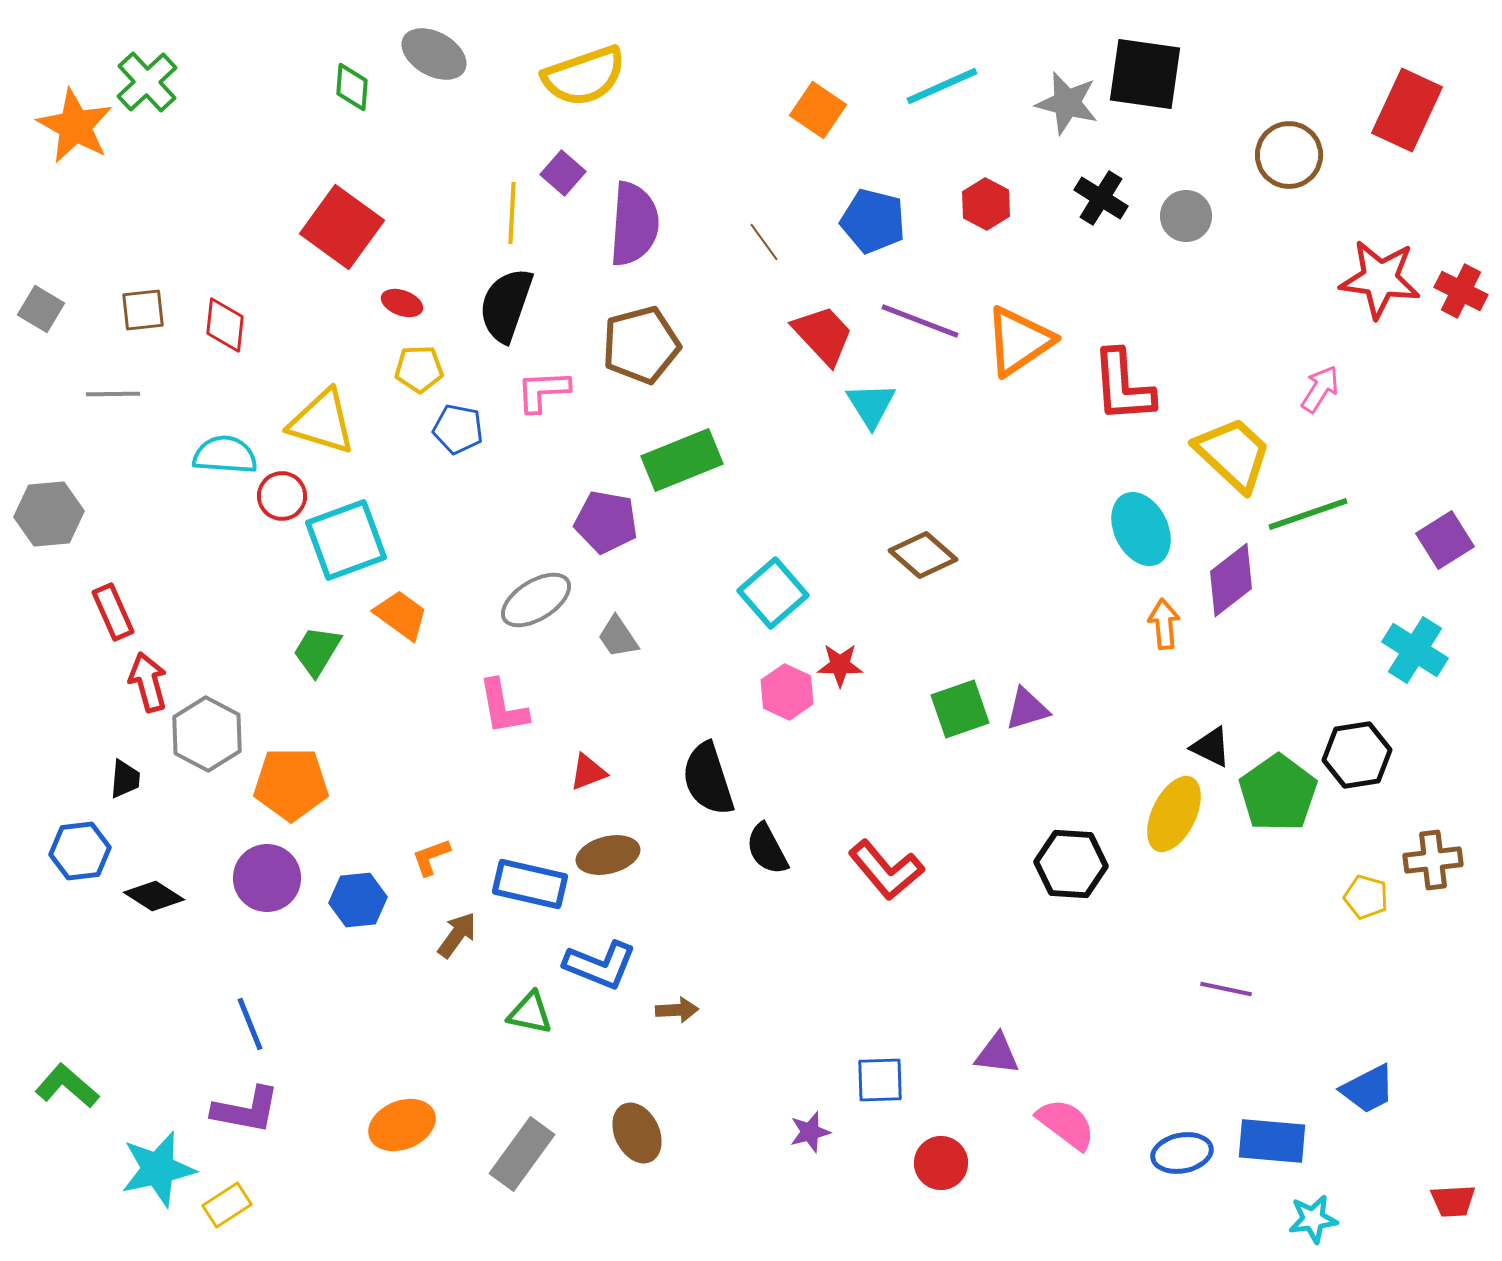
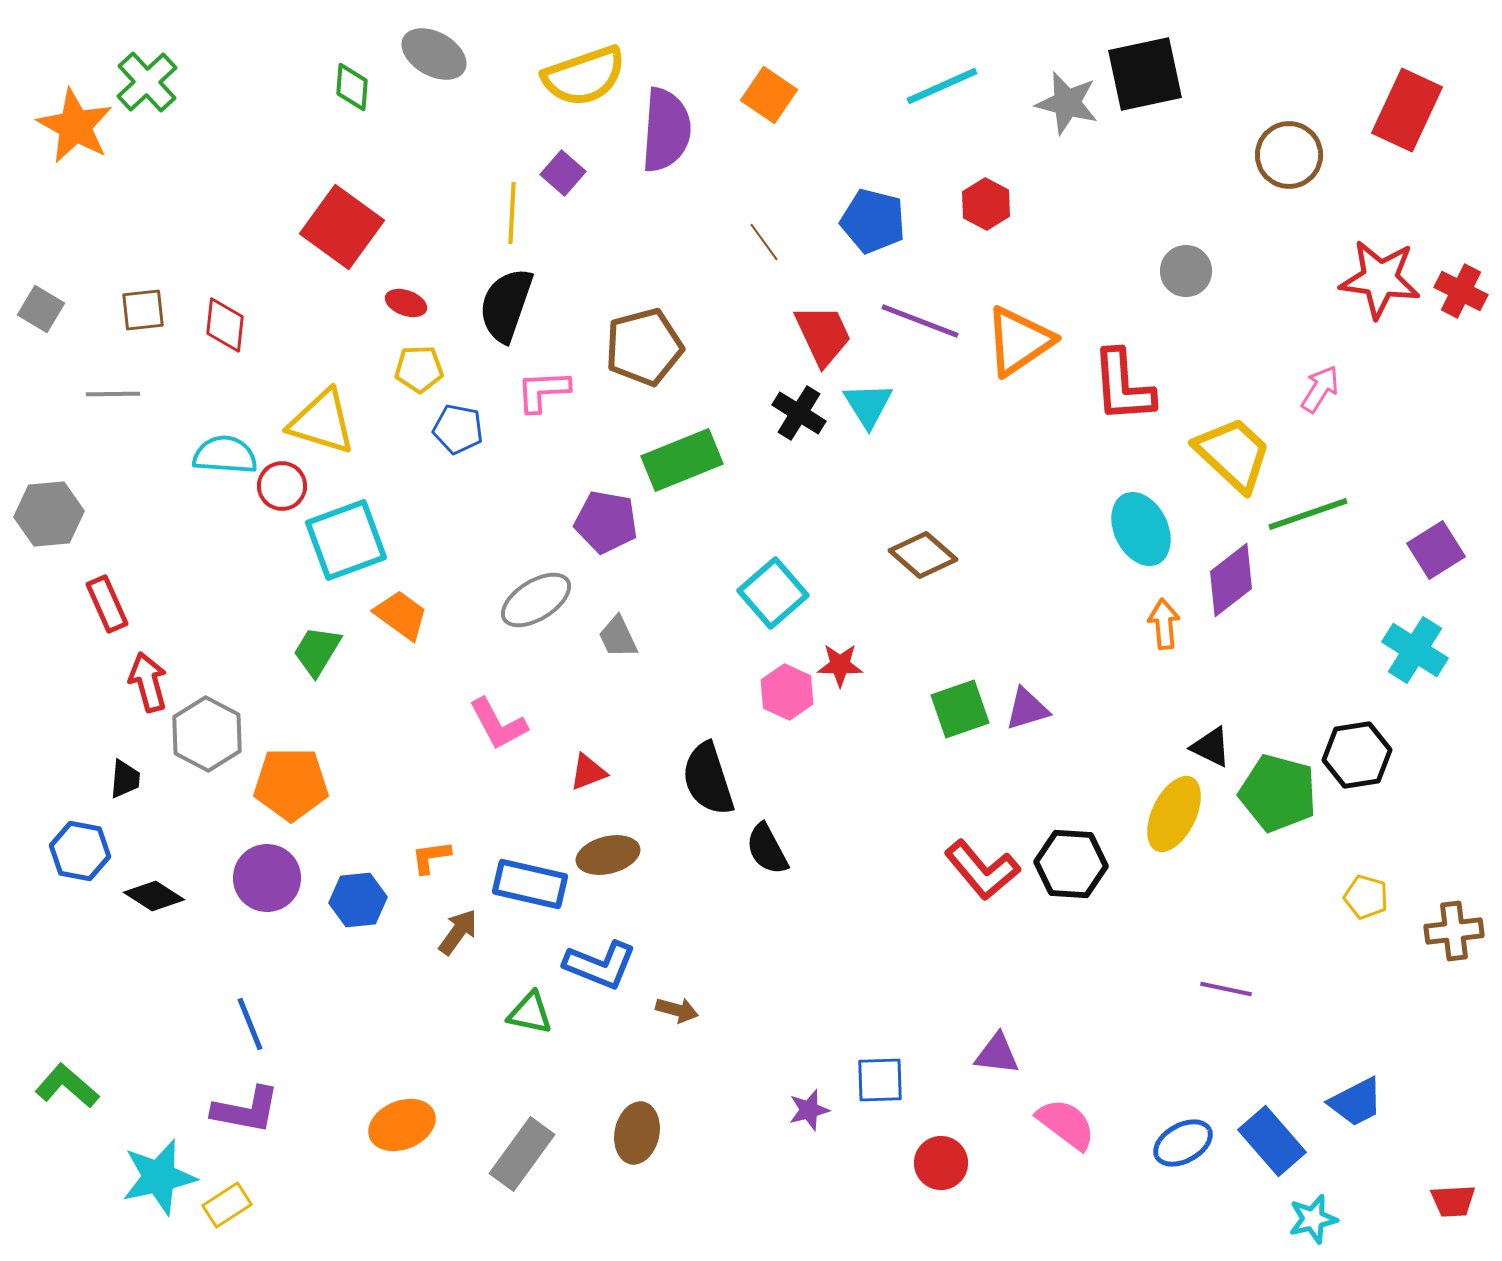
black square at (1145, 74): rotated 20 degrees counterclockwise
orange square at (818, 110): moved 49 px left, 15 px up
black cross at (1101, 198): moved 302 px left, 215 px down
gray circle at (1186, 216): moved 55 px down
purple semicircle at (634, 224): moved 32 px right, 94 px up
red ellipse at (402, 303): moved 4 px right
red trapezoid at (823, 335): rotated 18 degrees clockwise
brown pentagon at (641, 345): moved 3 px right, 2 px down
cyan triangle at (871, 405): moved 3 px left
red circle at (282, 496): moved 10 px up
purple square at (1445, 540): moved 9 px left, 10 px down
red rectangle at (113, 612): moved 6 px left, 8 px up
gray trapezoid at (618, 637): rotated 9 degrees clockwise
pink L-shape at (503, 707): moved 5 px left, 17 px down; rotated 18 degrees counterclockwise
green pentagon at (1278, 793): rotated 22 degrees counterclockwise
blue hexagon at (80, 851): rotated 18 degrees clockwise
orange L-shape at (431, 857): rotated 12 degrees clockwise
brown cross at (1433, 860): moved 21 px right, 71 px down
red L-shape at (886, 870): moved 96 px right
brown arrow at (457, 935): moved 1 px right, 3 px up
brown arrow at (677, 1010): rotated 18 degrees clockwise
blue trapezoid at (1368, 1089): moved 12 px left, 13 px down
purple star at (810, 1132): moved 1 px left, 22 px up
brown ellipse at (637, 1133): rotated 38 degrees clockwise
blue rectangle at (1272, 1141): rotated 44 degrees clockwise
blue ellipse at (1182, 1153): moved 1 px right, 10 px up; rotated 18 degrees counterclockwise
cyan star at (158, 1169): moved 1 px right, 8 px down
cyan star at (1313, 1219): rotated 6 degrees counterclockwise
